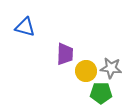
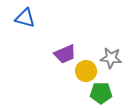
blue triangle: moved 9 px up
purple trapezoid: rotated 65 degrees clockwise
gray star: moved 10 px up
